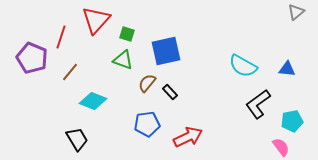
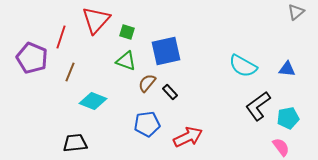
green square: moved 2 px up
green triangle: moved 3 px right, 1 px down
brown line: rotated 18 degrees counterclockwise
black L-shape: moved 2 px down
cyan pentagon: moved 4 px left, 3 px up
black trapezoid: moved 2 px left, 4 px down; rotated 65 degrees counterclockwise
